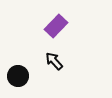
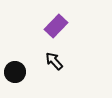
black circle: moved 3 px left, 4 px up
